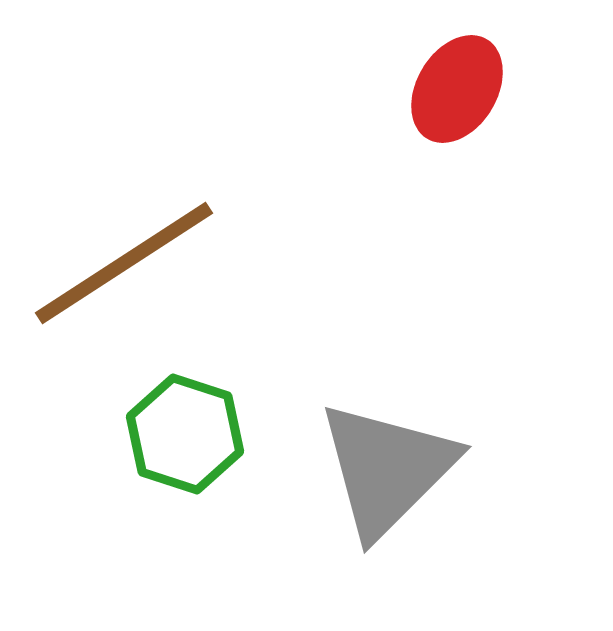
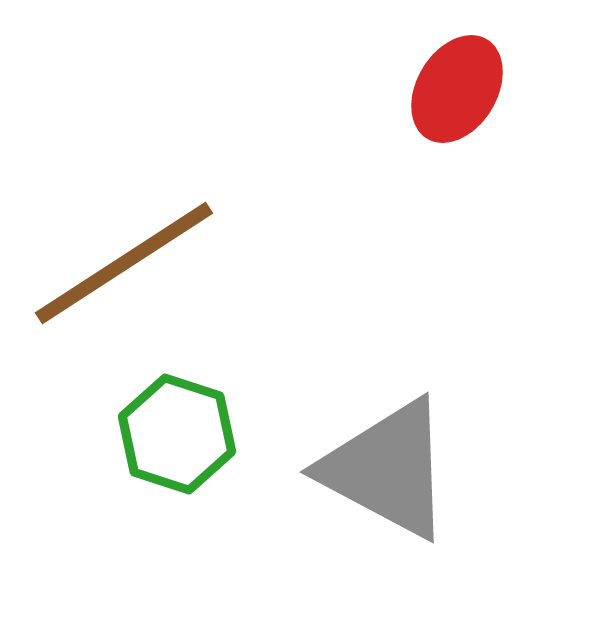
green hexagon: moved 8 px left
gray triangle: rotated 47 degrees counterclockwise
